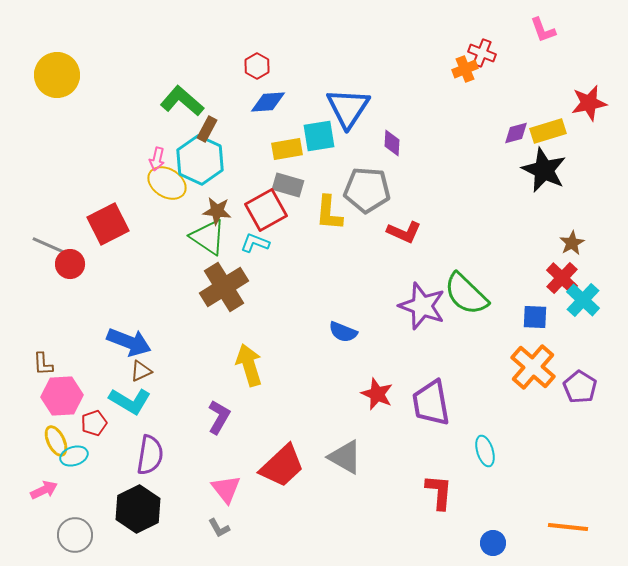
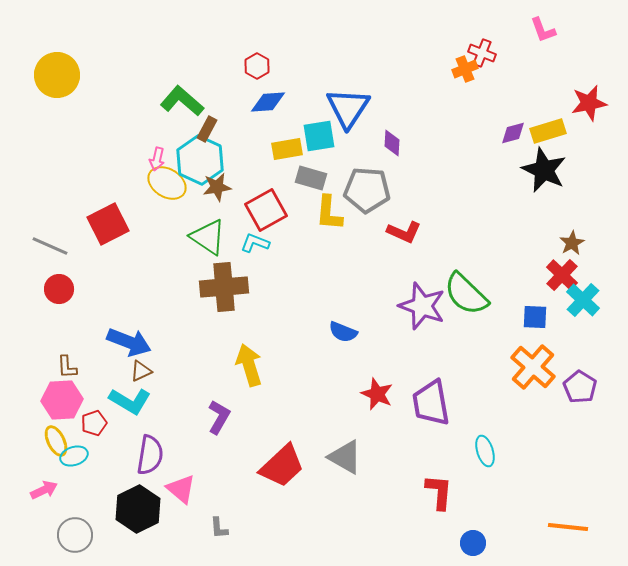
purple diamond at (516, 133): moved 3 px left
gray rectangle at (288, 185): moved 23 px right, 7 px up
brown star at (217, 211): moved 24 px up; rotated 16 degrees counterclockwise
red circle at (70, 264): moved 11 px left, 25 px down
red cross at (562, 278): moved 3 px up
brown cross at (224, 287): rotated 27 degrees clockwise
brown L-shape at (43, 364): moved 24 px right, 3 px down
pink hexagon at (62, 396): moved 4 px down
pink triangle at (226, 489): moved 45 px left; rotated 12 degrees counterclockwise
gray L-shape at (219, 528): rotated 25 degrees clockwise
blue circle at (493, 543): moved 20 px left
